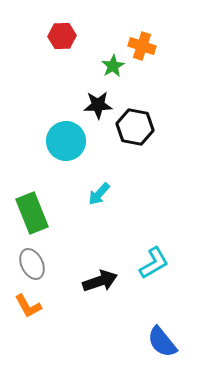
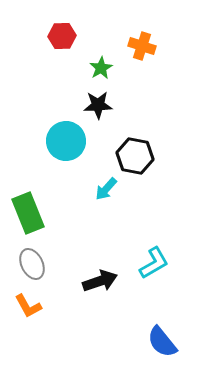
green star: moved 12 px left, 2 px down
black hexagon: moved 29 px down
cyan arrow: moved 7 px right, 5 px up
green rectangle: moved 4 px left
